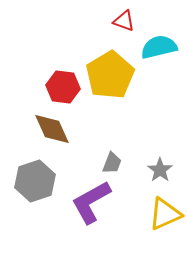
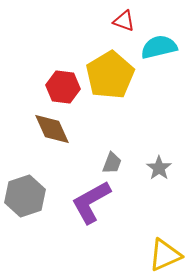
gray star: moved 1 px left, 2 px up
gray hexagon: moved 10 px left, 15 px down
yellow triangle: moved 41 px down
